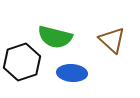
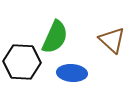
green semicircle: rotated 80 degrees counterclockwise
black hexagon: rotated 21 degrees clockwise
